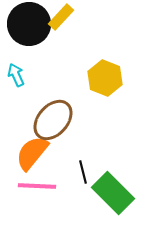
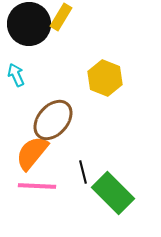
yellow rectangle: rotated 12 degrees counterclockwise
